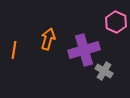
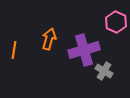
orange arrow: moved 1 px right
